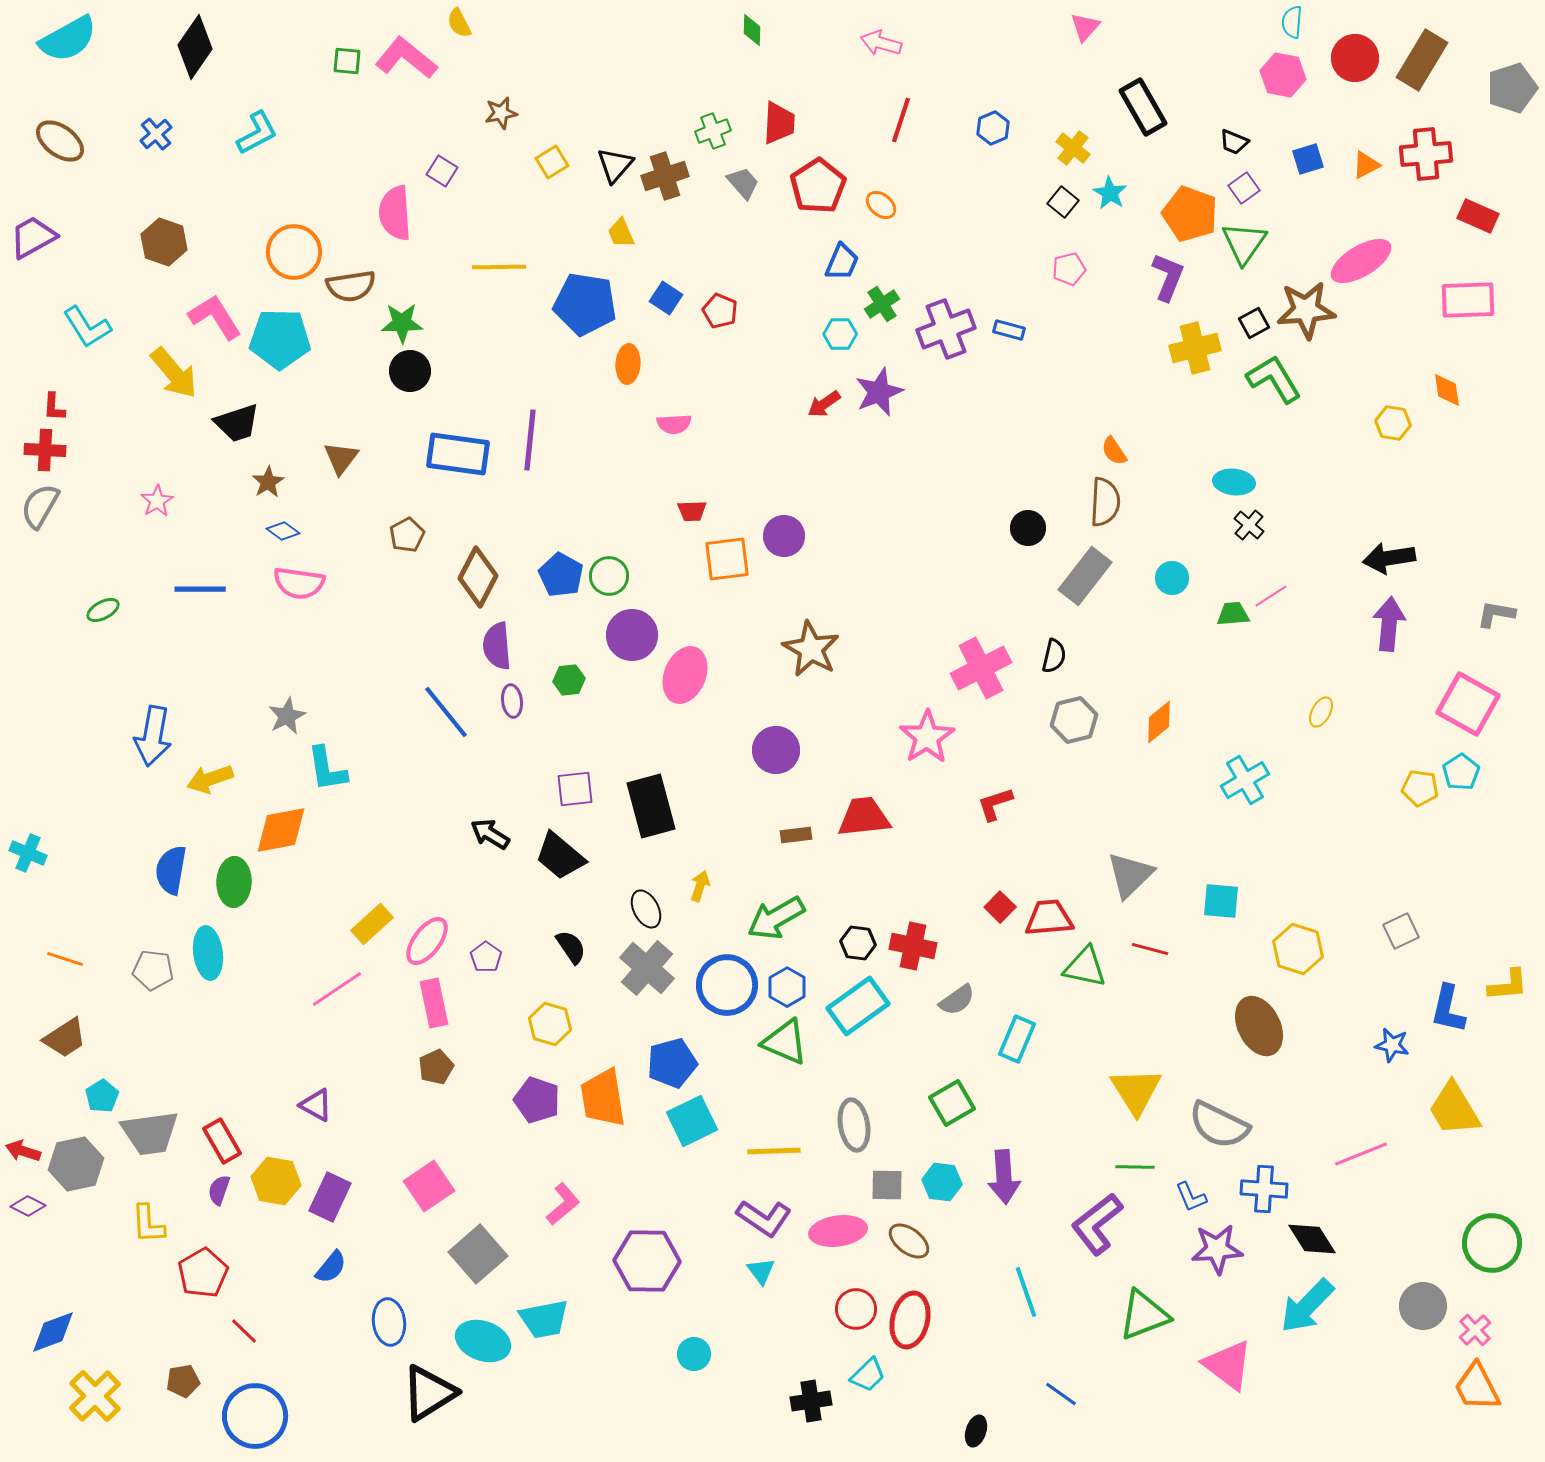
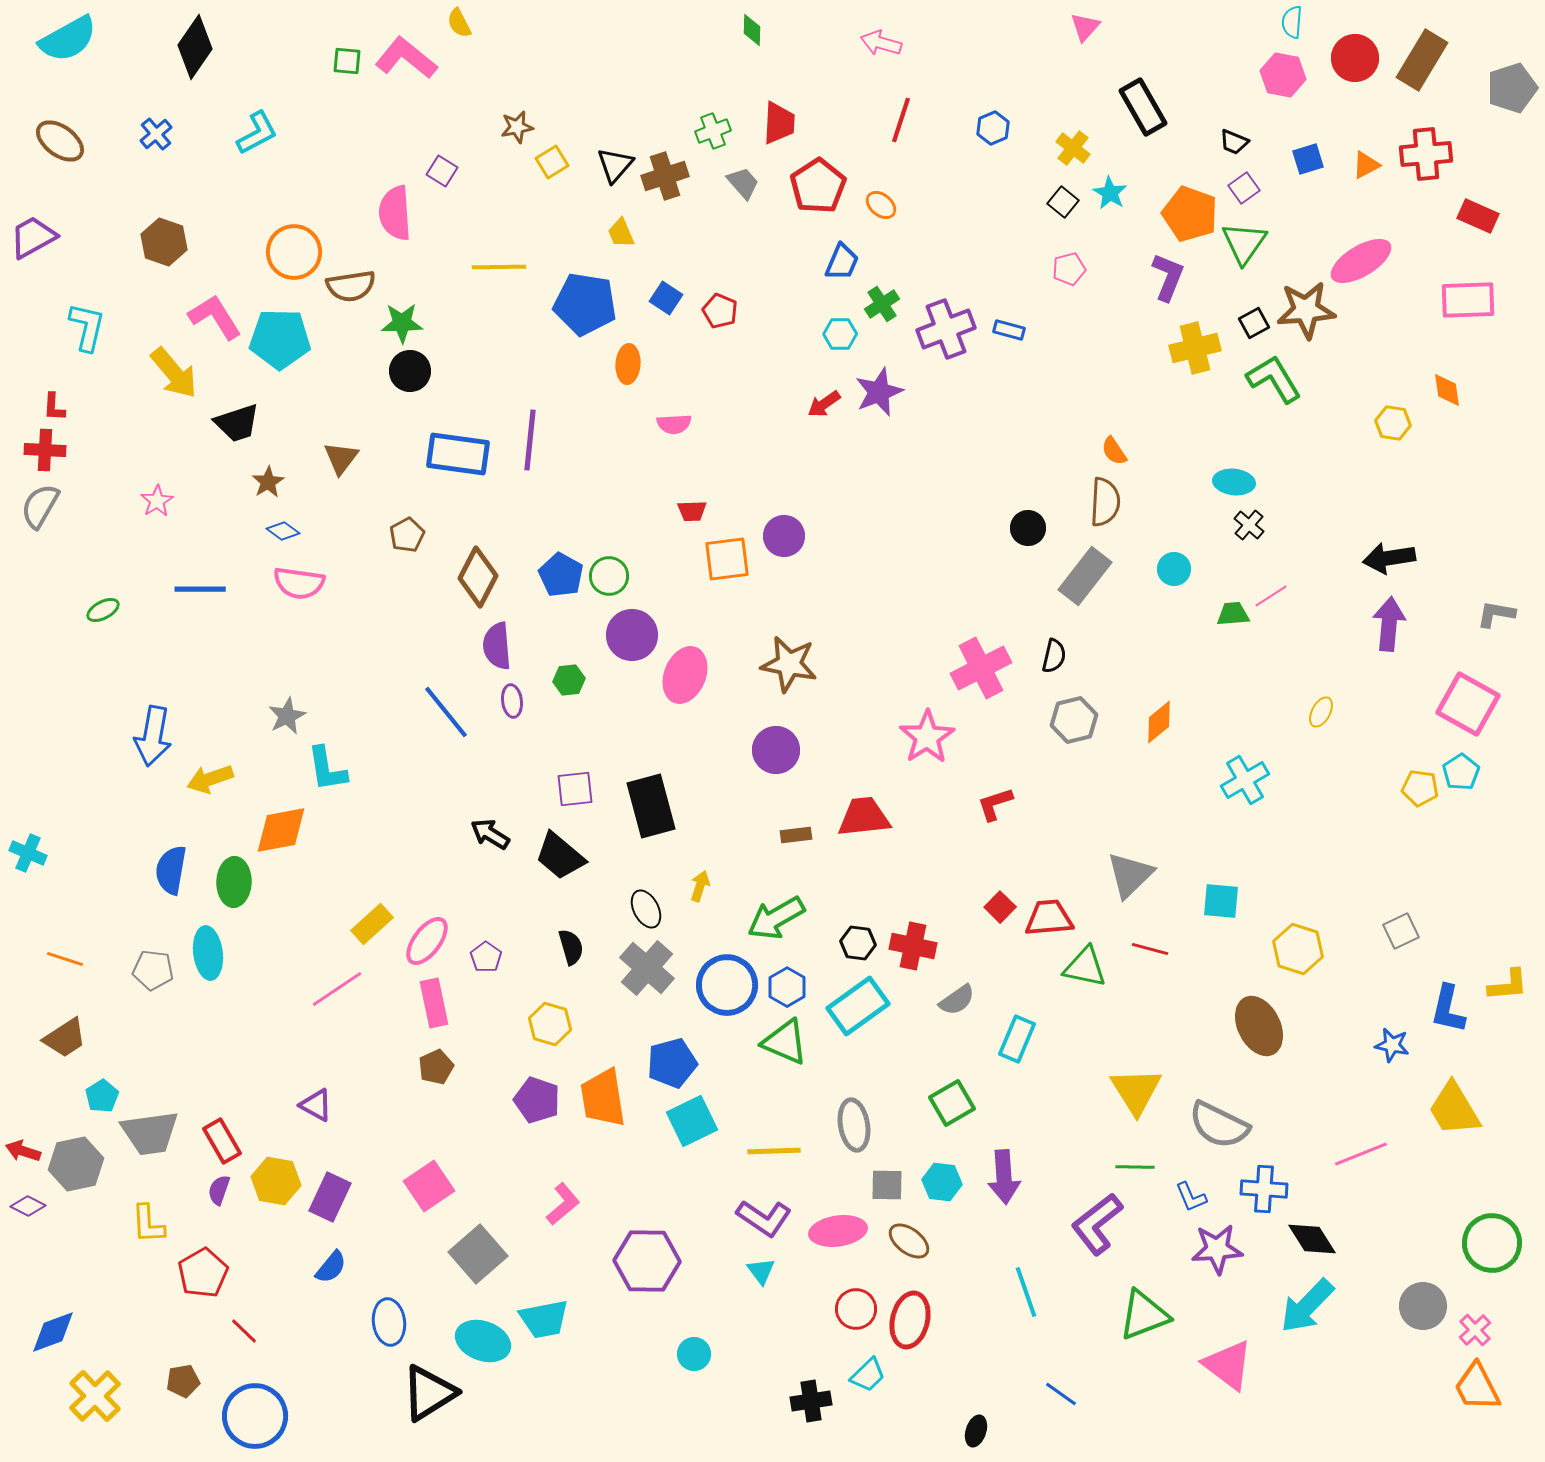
brown star at (501, 113): moved 16 px right, 14 px down
cyan L-shape at (87, 327): rotated 135 degrees counterclockwise
cyan circle at (1172, 578): moved 2 px right, 9 px up
brown star at (811, 649): moved 22 px left, 15 px down; rotated 18 degrees counterclockwise
black semicircle at (571, 947): rotated 18 degrees clockwise
